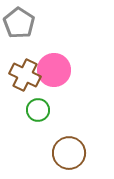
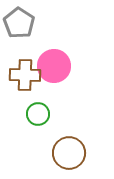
pink circle: moved 4 px up
brown cross: rotated 24 degrees counterclockwise
green circle: moved 4 px down
